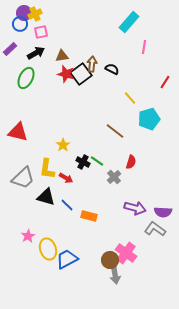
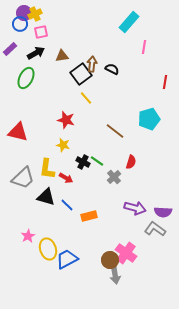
red star: moved 46 px down
red line: rotated 24 degrees counterclockwise
yellow line: moved 44 px left
yellow star: rotated 24 degrees counterclockwise
orange rectangle: rotated 28 degrees counterclockwise
